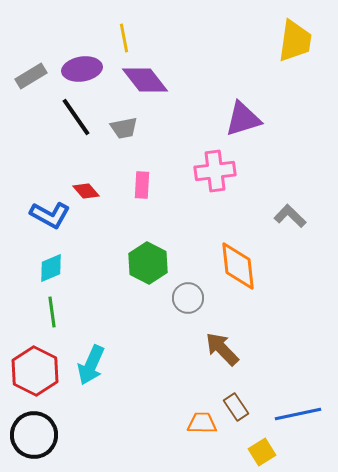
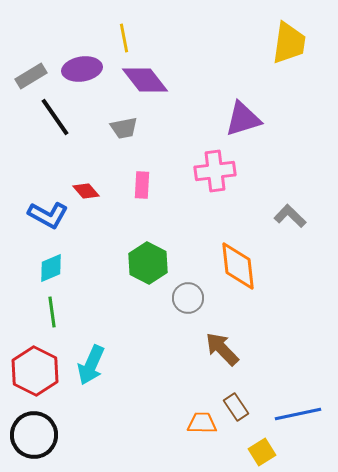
yellow trapezoid: moved 6 px left, 2 px down
black line: moved 21 px left
blue L-shape: moved 2 px left
